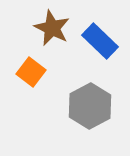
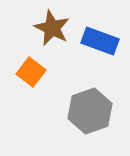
blue rectangle: rotated 24 degrees counterclockwise
gray hexagon: moved 5 px down; rotated 9 degrees clockwise
